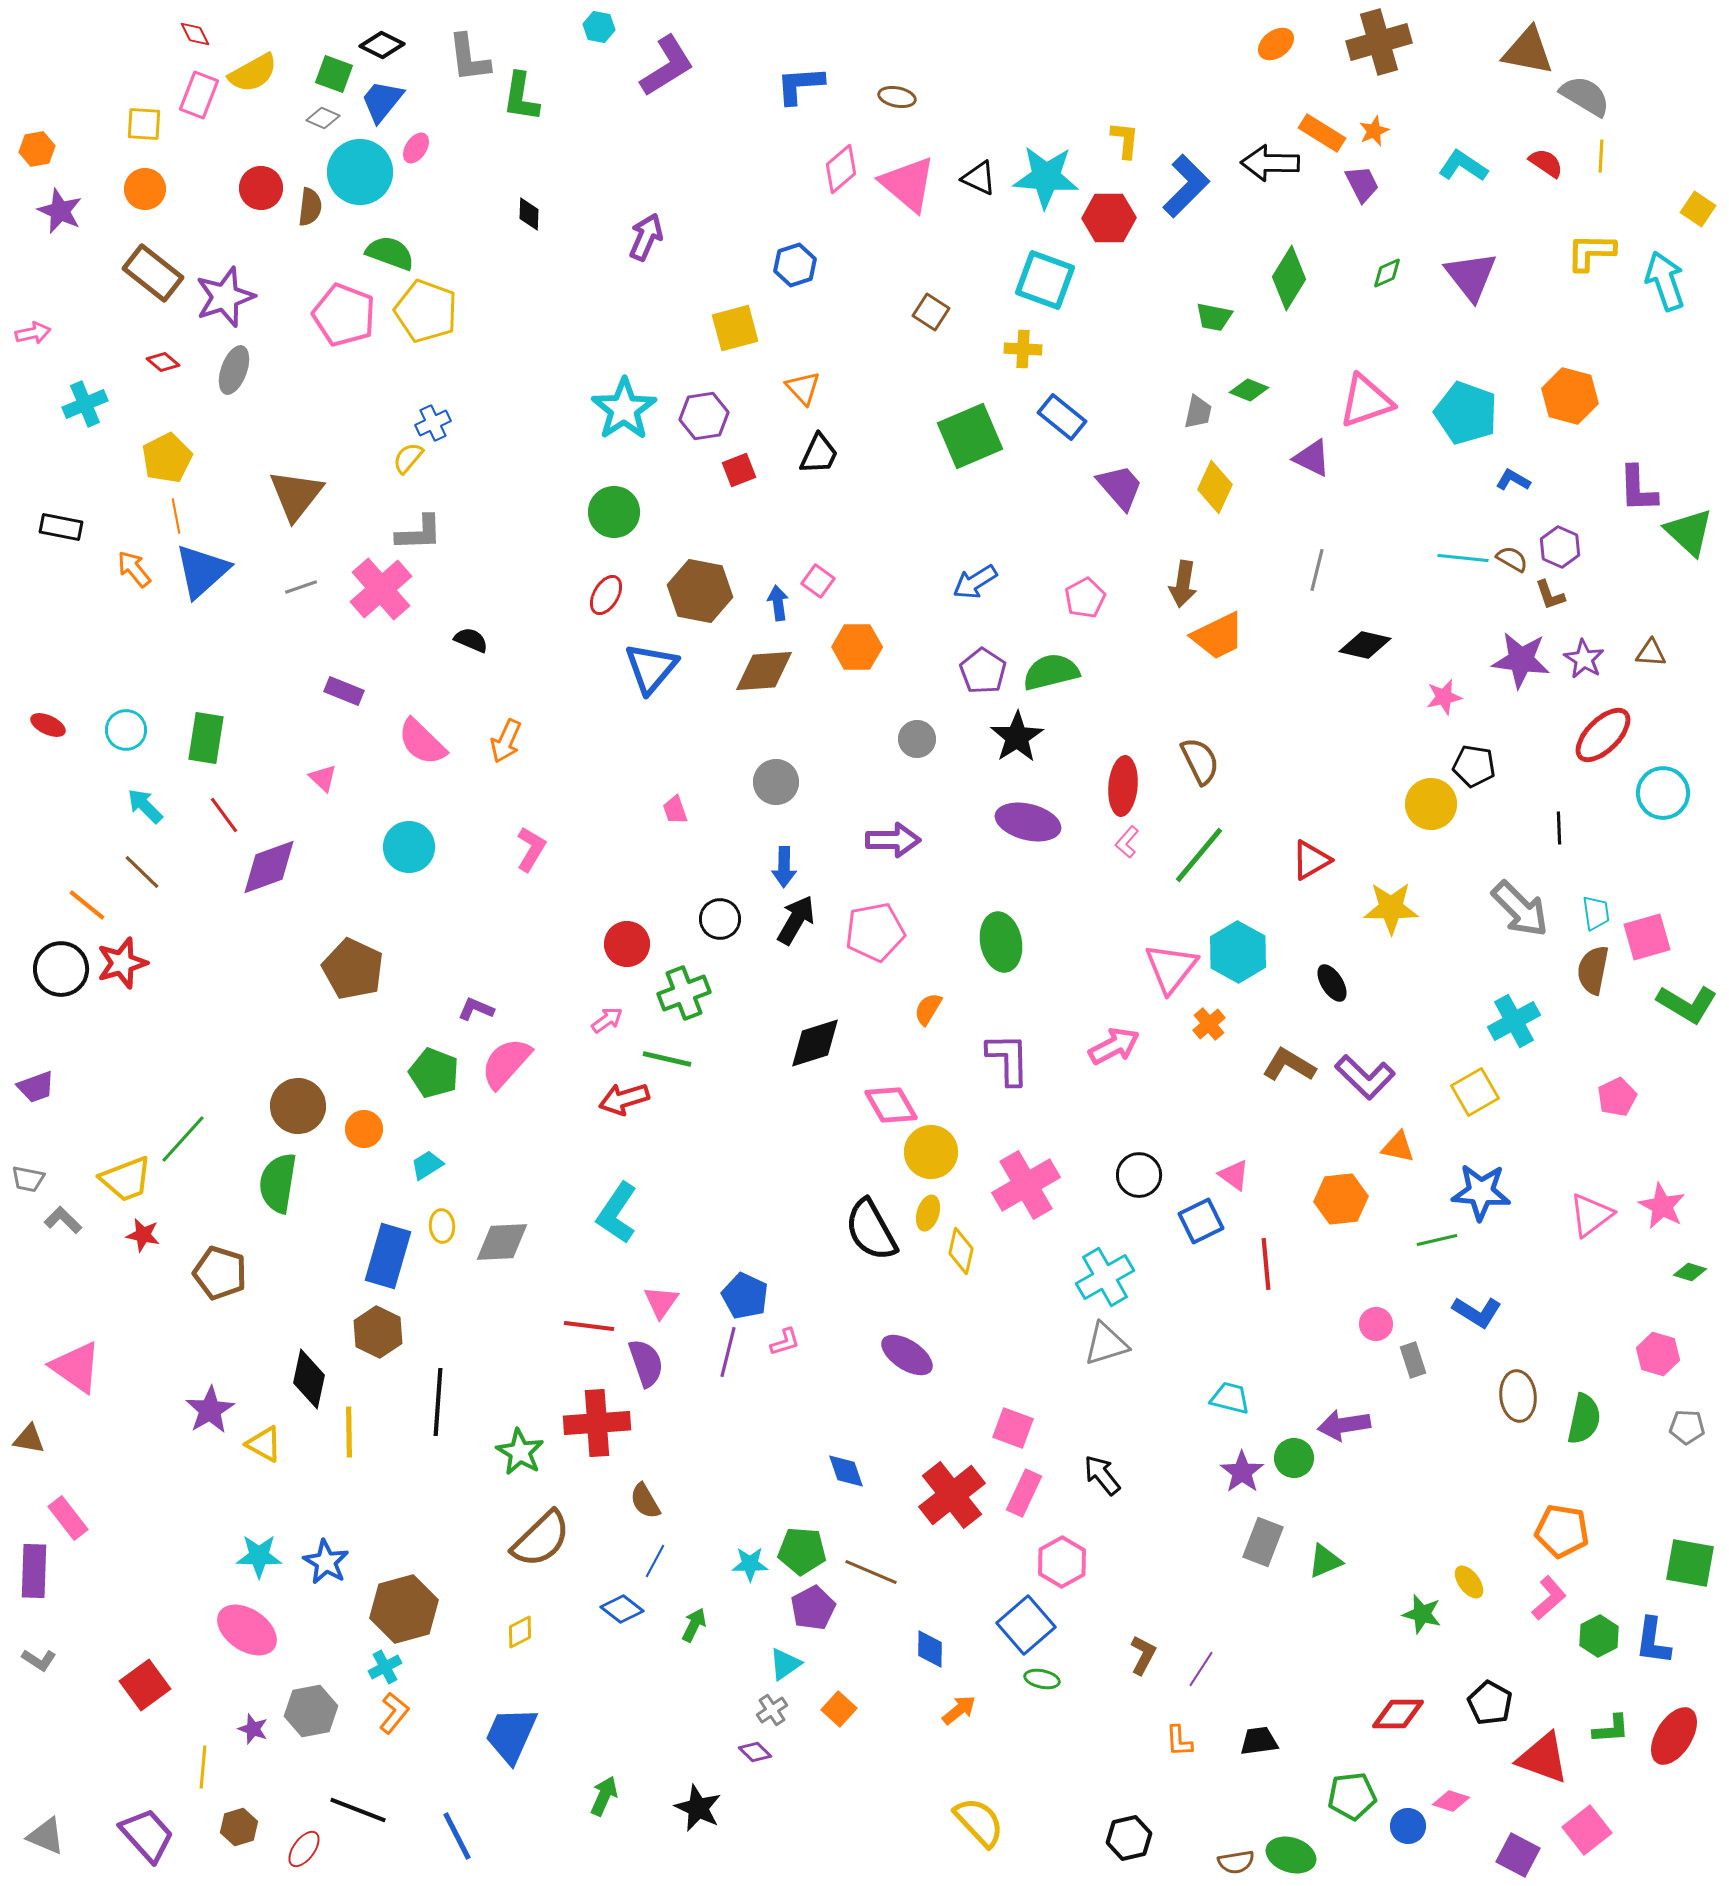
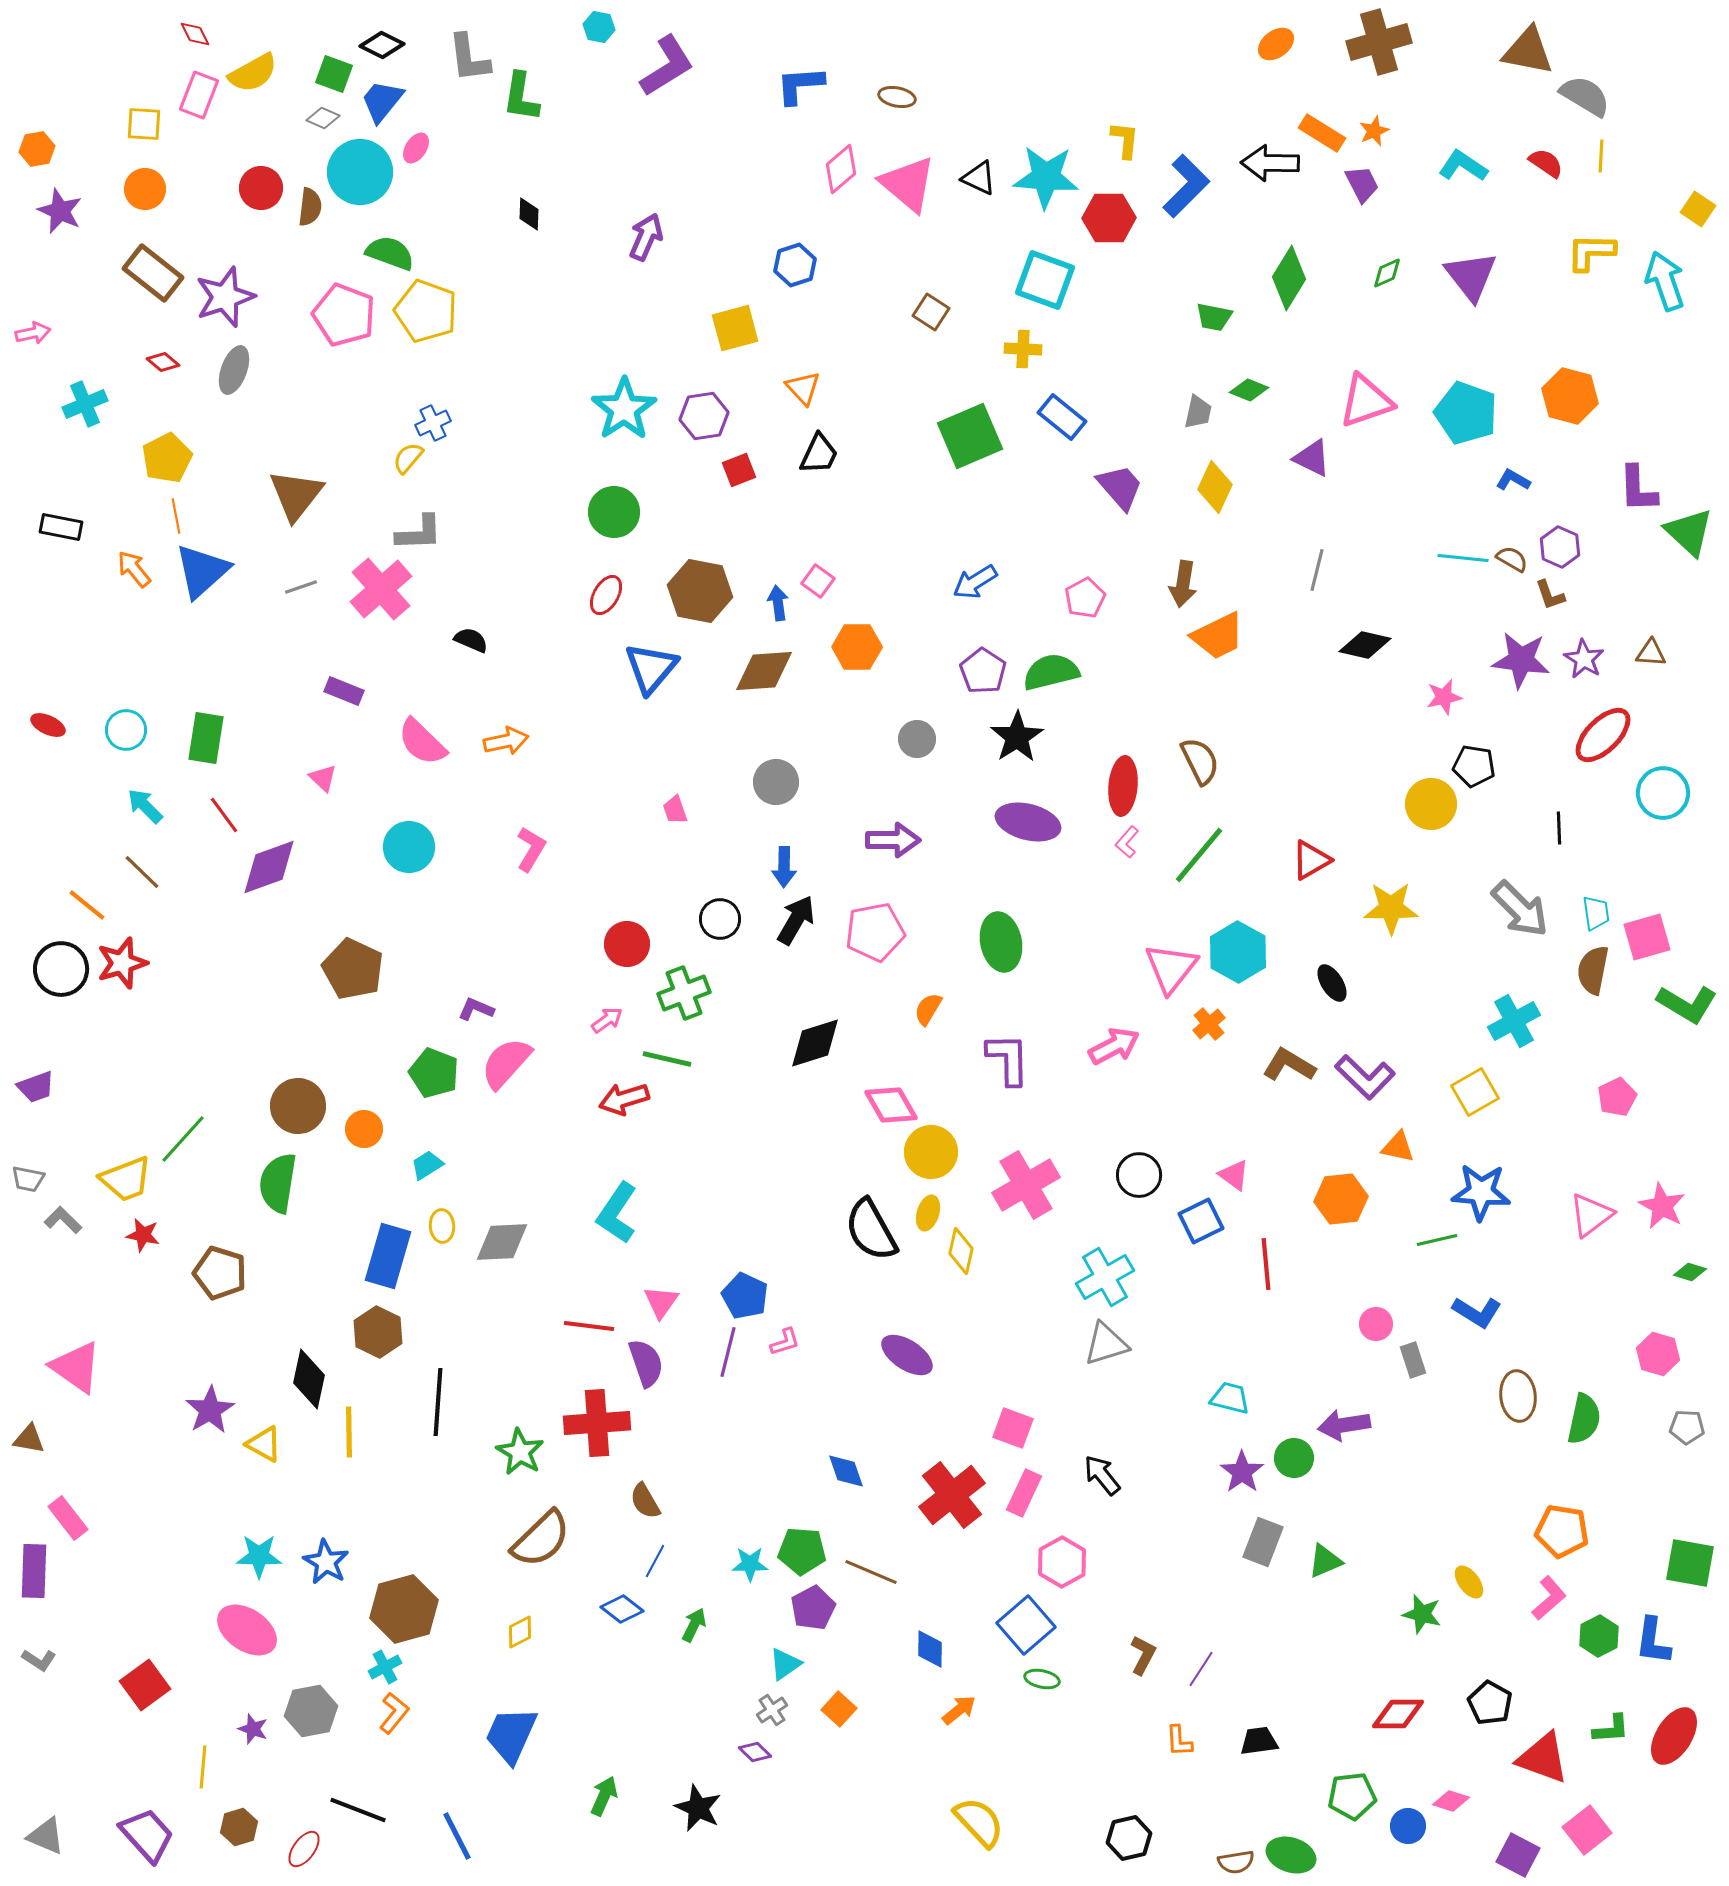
orange arrow at (506, 741): rotated 126 degrees counterclockwise
